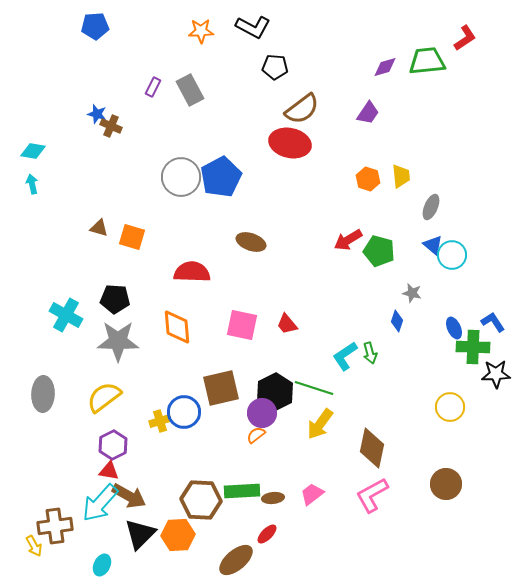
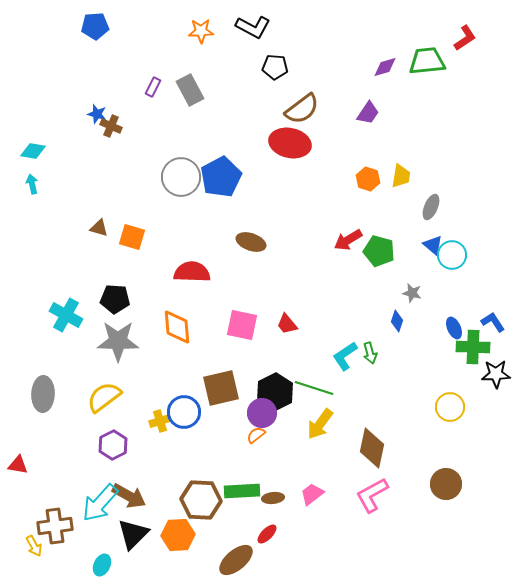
yellow trapezoid at (401, 176): rotated 15 degrees clockwise
red triangle at (109, 471): moved 91 px left, 6 px up
black triangle at (140, 534): moved 7 px left
